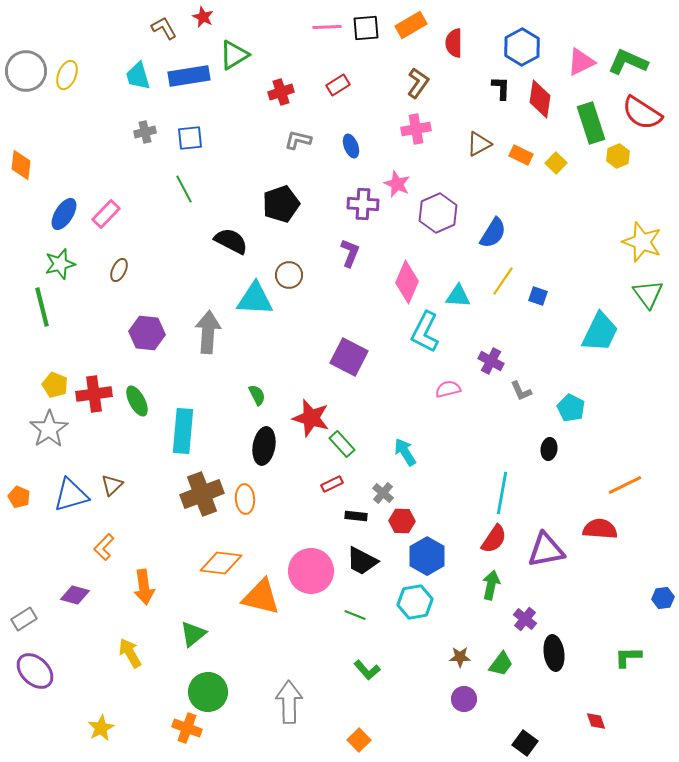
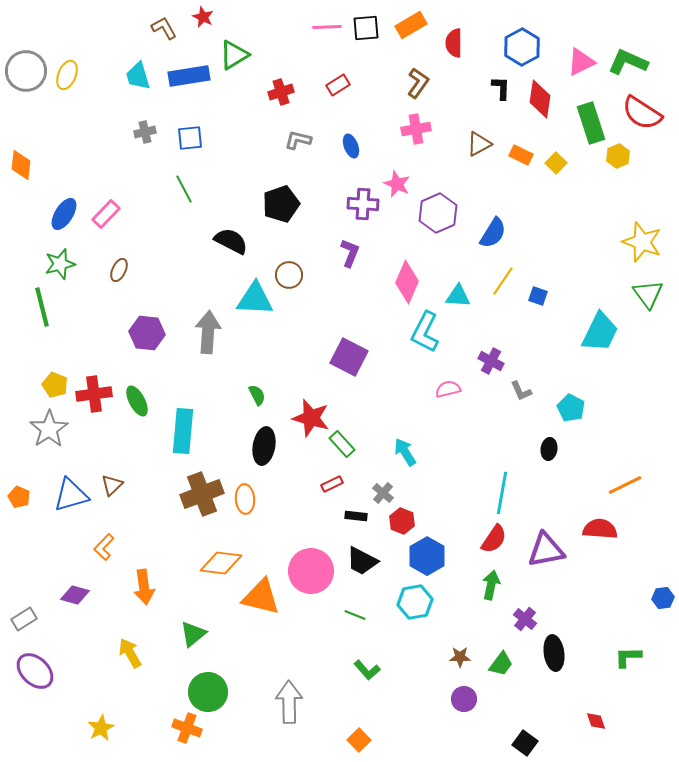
red hexagon at (402, 521): rotated 20 degrees clockwise
